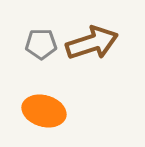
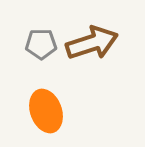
orange ellipse: moved 2 px right; rotated 54 degrees clockwise
